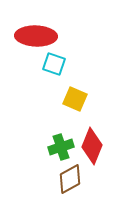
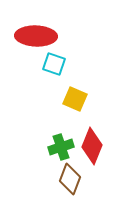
brown diamond: rotated 40 degrees counterclockwise
